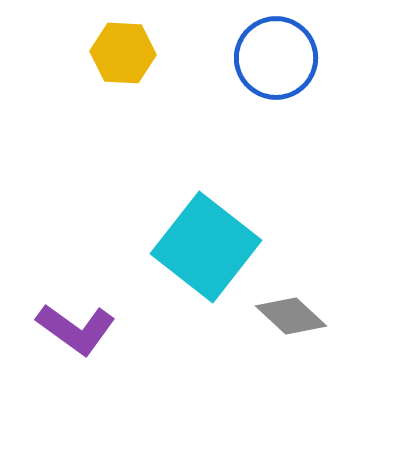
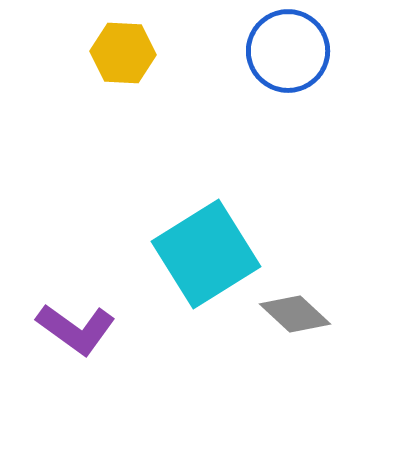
blue circle: moved 12 px right, 7 px up
cyan square: moved 7 px down; rotated 20 degrees clockwise
gray diamond: moved 4 px right, 2 px up
